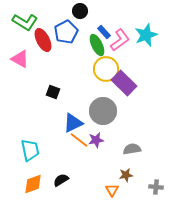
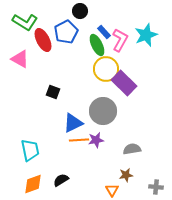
pink L-shape: rotated 25 degrees counterclockwise
orange line: rotated 42 degrees counterclockwise
